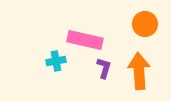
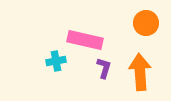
orange circle: moved 1 px right, 1 px up
orange arrow: moved 1 px right, 1 px down
